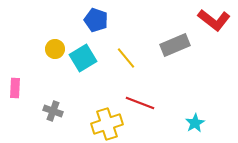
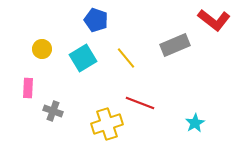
yellow circle: moved 13 px left
pink rectangle: moved 13 px right
